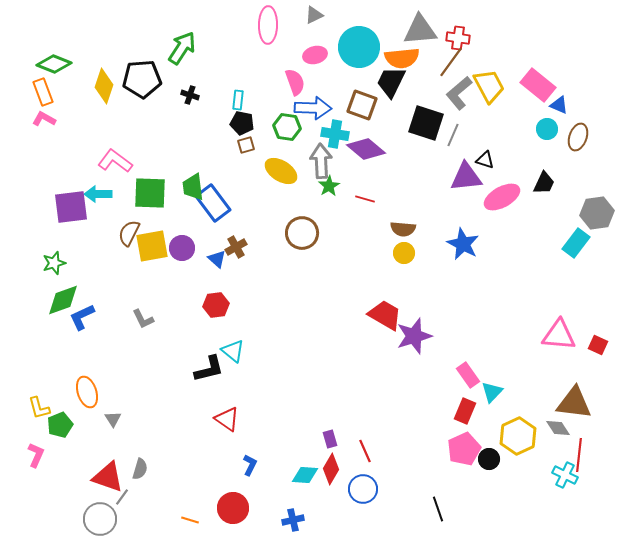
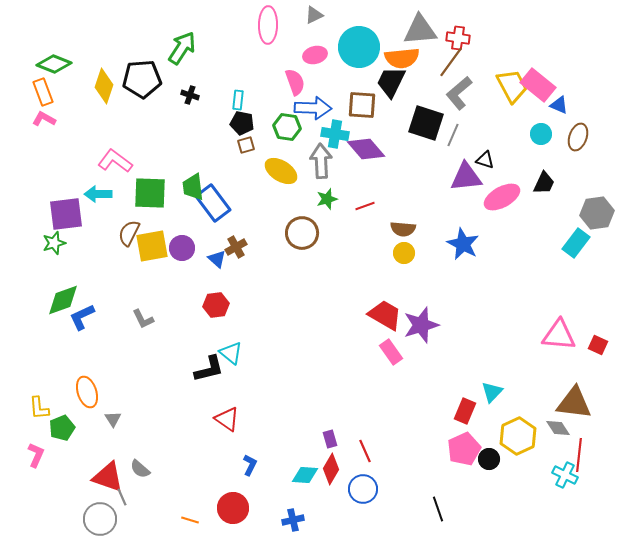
yellow trapezoid at (489, 86): moved 23 px right
brown square at (362, 105): rotated 16 degrees counterclockwise
cyan circle at (547, 129): moved 6 px left, 5 px down
purple diamond at (366, 149): rotated 9 degrees clockwise
green star at (329, 186): moved 2 px left, 13 px down; rotated 15 degrees clockwise
red line at (365, 199): moved 7 px down; rotated 36 degrees counterclockwise
purple square at (71, 207): moved 5 px left, 7 px down
green star at (54, 263): moved 20 px up
purple star at (414, 336): moved 7 px right, 11 px up
cyan triangle at (233, 351): moved 2 px left, 2 px down
pink rectangle at (468, 375): moved 77 px left, 23 px up
yellow L-shape at (39, 408): rotated 10 degrees clockwise
green pentagon at (60, 425): moved 2 px right, 3 px down
gray semicircle at (140, 469): rotated 115 degrees clockwise
gray line at (122, 497): rotated 60 degrees counterclockwise
